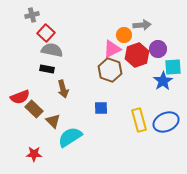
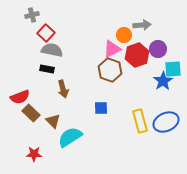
cyan square: moved 2 px down
brown rectangle: moved 3 px left, 4 px down
yellow rectangle: moved 1 px right, 1 px down
